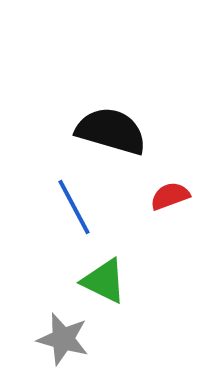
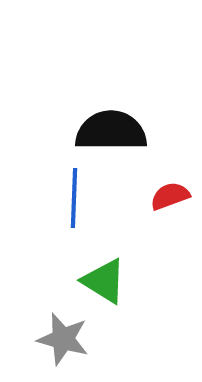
black semicircle: rotated 16 degrees counterclockwise
blue line: moved 9 px up; rotated 30 degrees clockwise
green triangle: rotated 6 degrees clockwise
